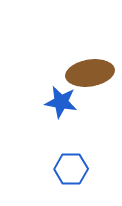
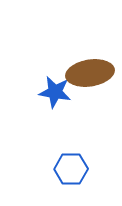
blue star: moved 6 px left, 10 px up
